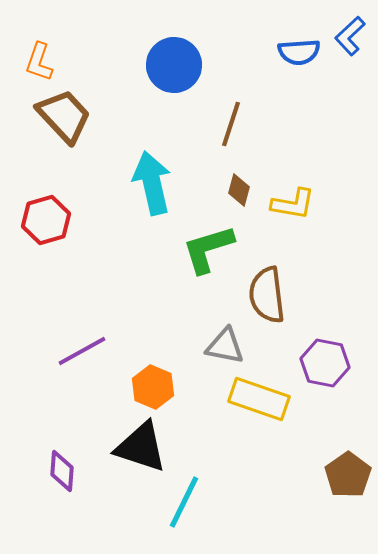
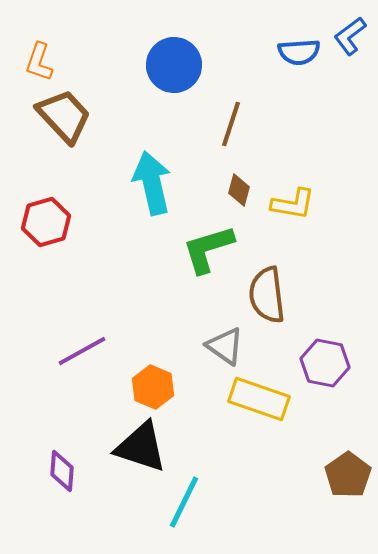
blue L-shape: rotated 6 degrees clockwise
red hexagon: moved 2 px down
gray triangle: rotated 24 degrees clockwise
